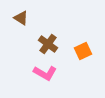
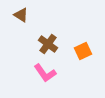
brown triangle: moved 3 px up
pink L-shape: rotated 25 degrees clockwise
